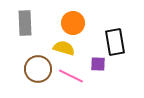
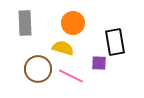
yellow semicircle: moved 1 px left
purple square: moved 1 px right, 1 px up
